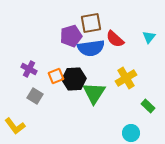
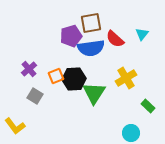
cyan triangle: moved 7 px left, 3 px up
purple cross: rotated 21 degrees clockwise
